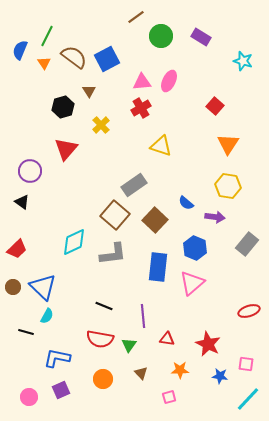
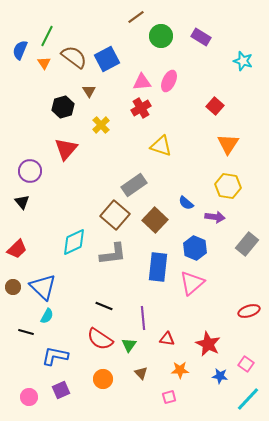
black triangle at (22, 202): rotated 14 degrees clockwise
purple line at (143, 316): moved 2 px down
red semicircle at (100, 339): rotated 24 degrees clockwise
blue L-shape at (57, 358): moved 2 px left, 2 px up
pink square at (246, 364): rotated 28 degrees clockwise
